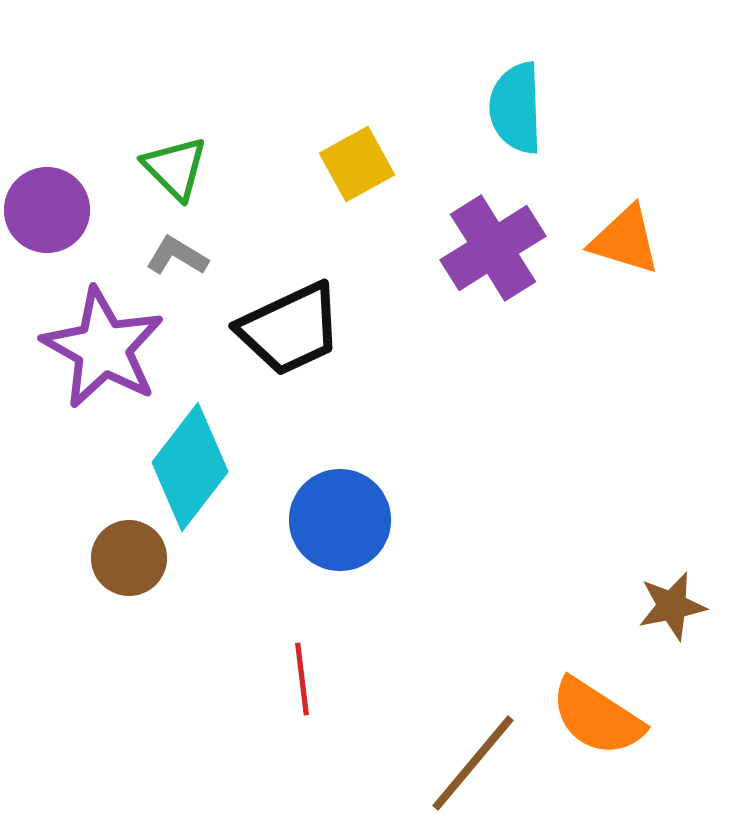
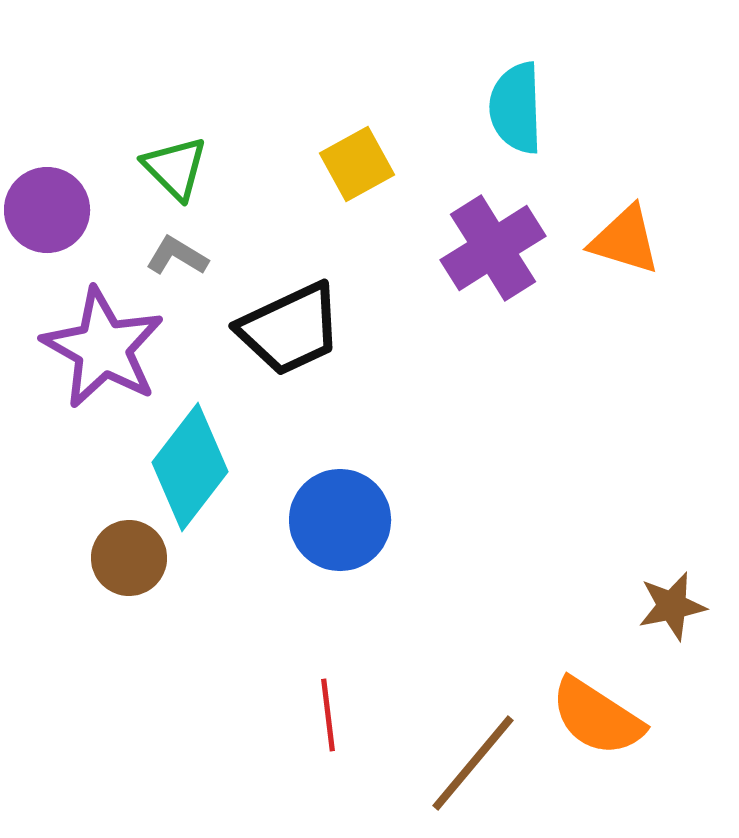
red line: moved 26 px right, 36 px down
